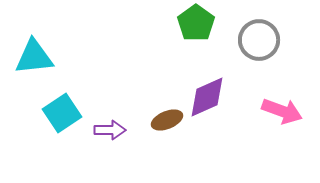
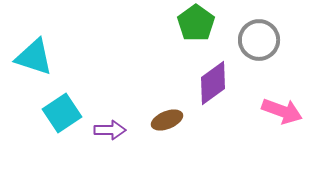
cyan triangle: rotated 24 degrees clockwise
purple diamond: moved 6 px right, 14 px up; rotated 12 degrees counterclockwise
